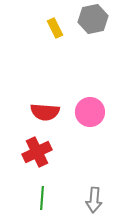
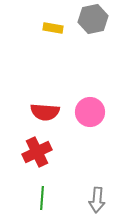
yellow rectangle: moved 2 px left; rotated 54 degrees counterclockwise
gray arrow: moved 3 px right
